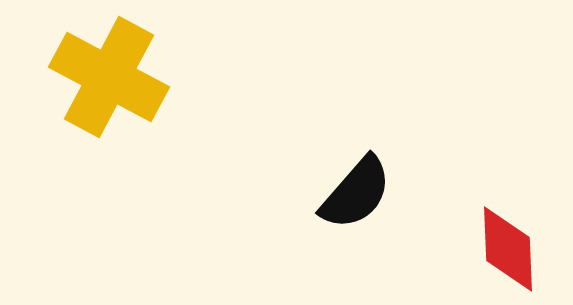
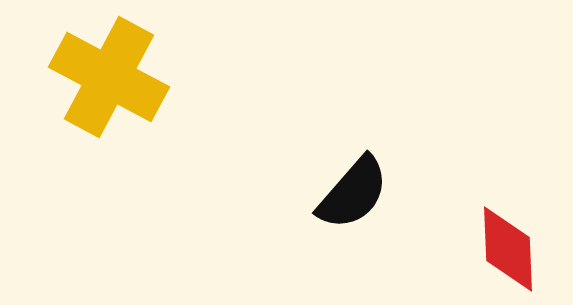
black semicircle: moved 3 px left
